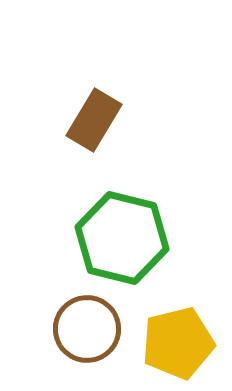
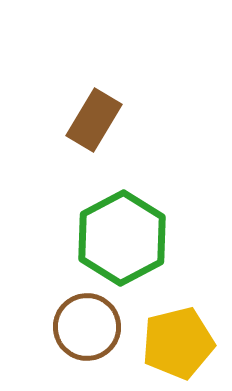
green hexagon: rotated 18 degrees clockwise
brown circle: moved 2 px up
